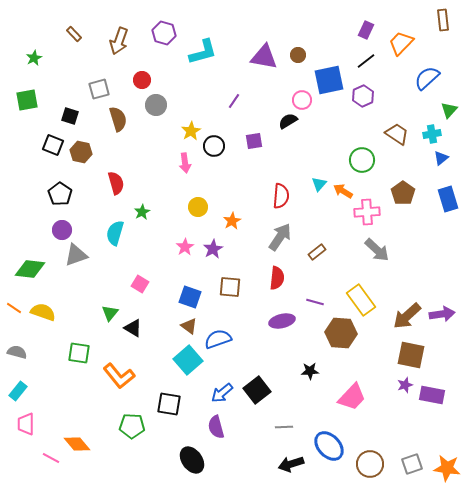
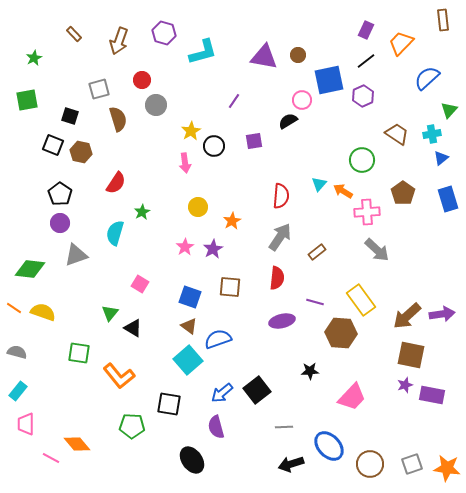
red semicircle at (116, 183): rotated 50 degrees clockwise
purple circle at (62, 230): moved 2 px left, 7 px up
